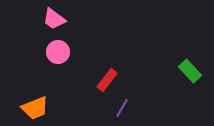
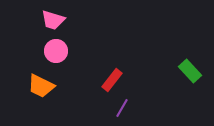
pink trapezoid: moved 1 px left, 1 px down; rotated 20 degrees counterclockwise
pink circle: moved 2 px left, 1 px up
red rectangle: moved 5 px right
orange trapezoid: moved 6 px right, 22 px up; rotated 48 degrees clockwise
